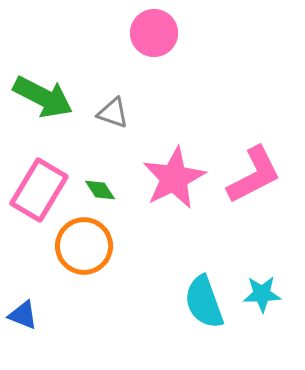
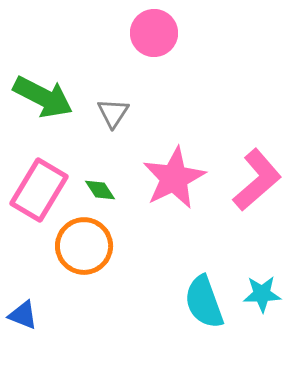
gray triangle: rotated 44 degrees clockwise
pink L-shape: moved 3 px right, 5 px down; rotated 14 degrees counterclockwise
